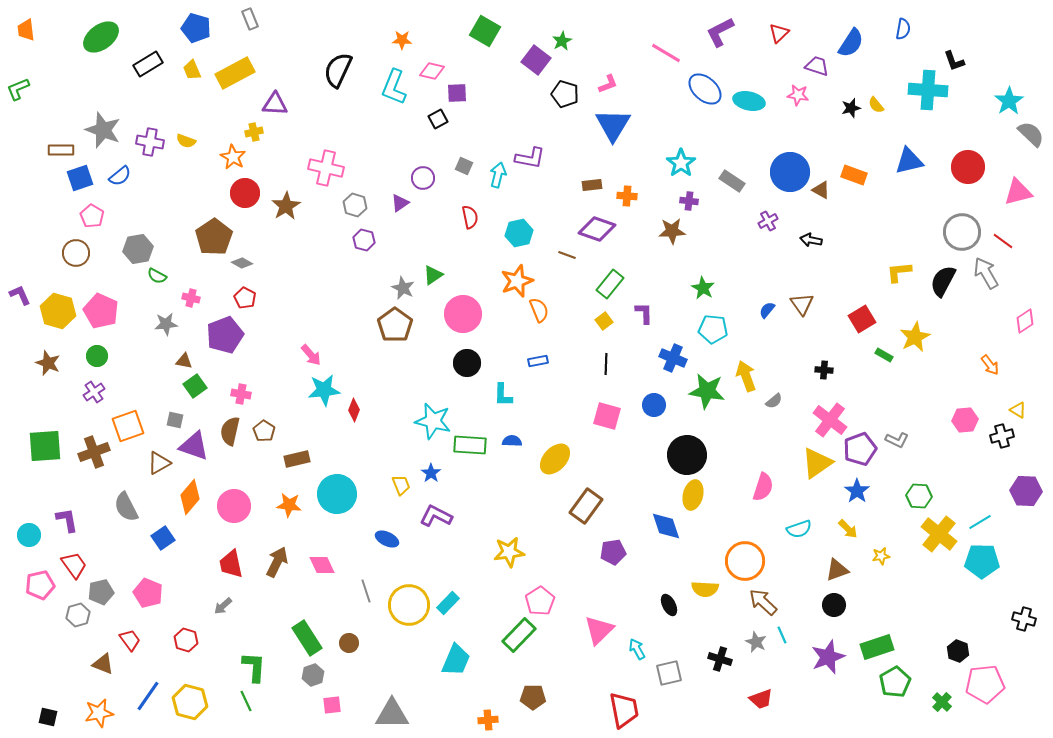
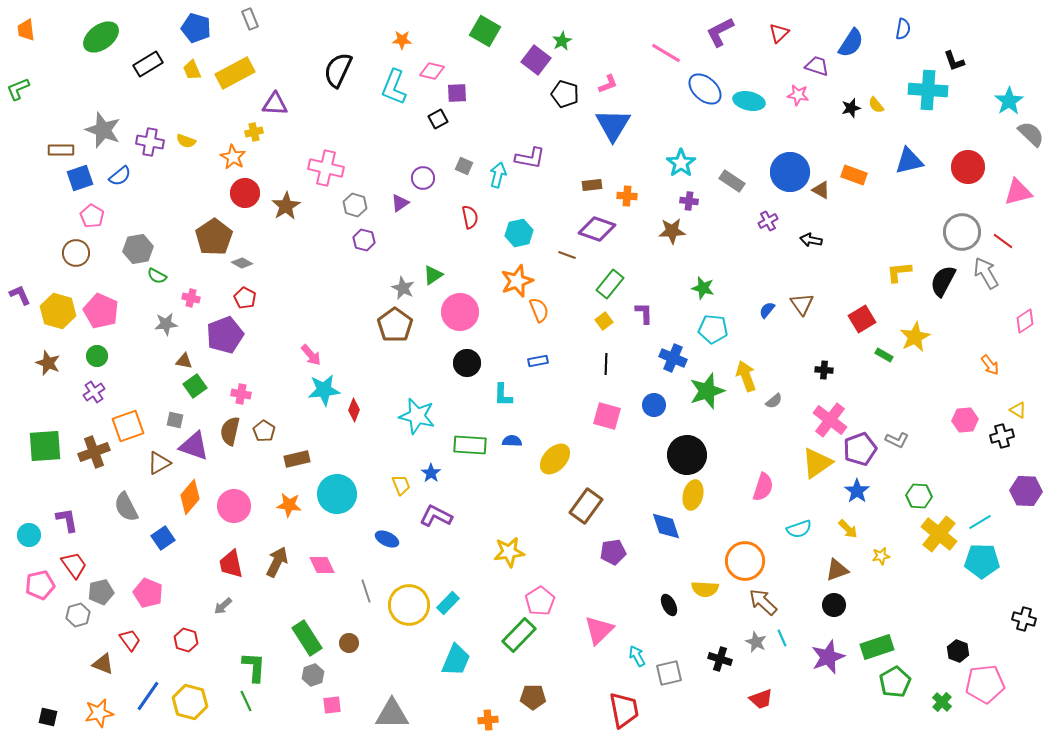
green star at (703, 288): rotated 15 degrees counterclockwise
pink circle at (463, 314): moved 3 px left, 2 px up
green star at (707, 391): rotated 27 degrees counterclockwise
cyan star at (433, 421): moved 16 px left, 5 px up
cyan line at (782, 635): moved 3 px down
cyan arrow at (637, 649): moved 7 px down
